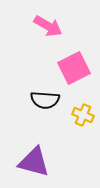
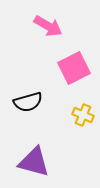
black semicircle: moved 17 px left, 2 px down; rotated 20 degrees counterclockwise
